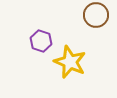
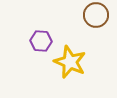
purple hexagon: rotated 15 degrees counterclockwise
